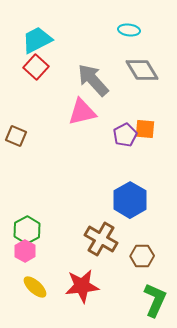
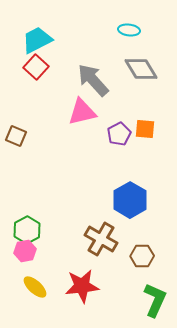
gray diamond: moved 1 px left, 1 px up
purple pentagon: moved 6 px left, 1 px up
pink hexagon: rotated 20 degrees clockwise
